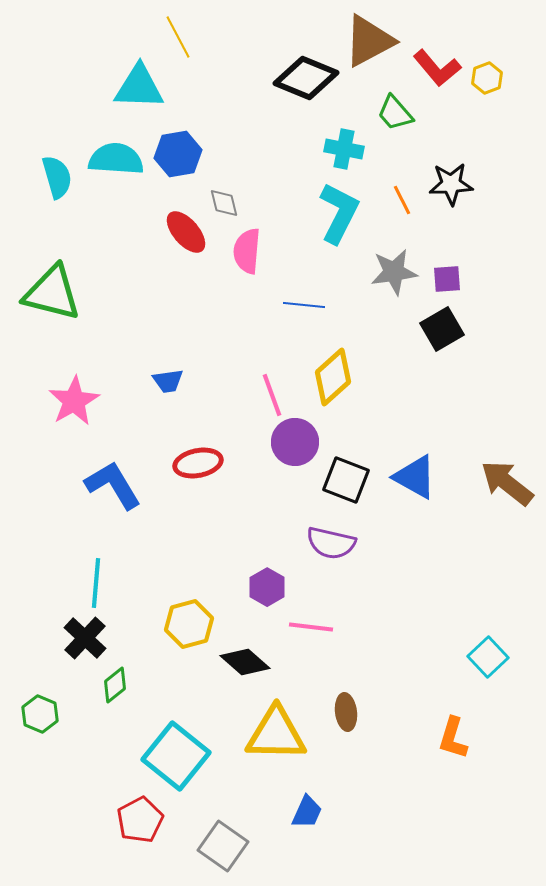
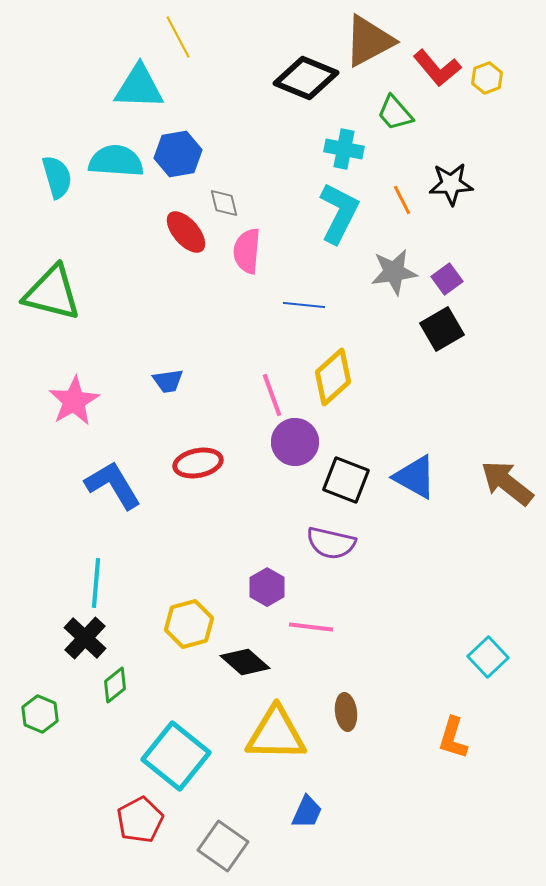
cyan semicircle at (116, 159): moved 2 px down
purple square at (447, 279): rotated 32 degrees counterclockwise
